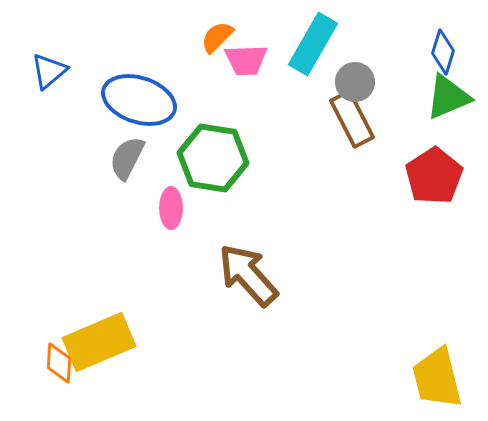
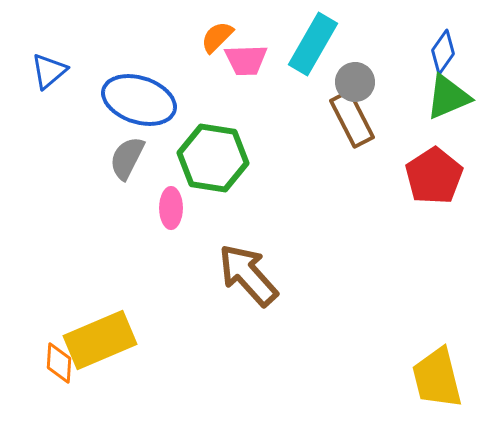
blue diamond: rotated 18 degrees clockwise
yellow rectangle: moved 1 px right, 2 px up
